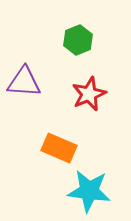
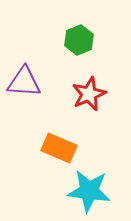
green hexagon: moved 1 px right
